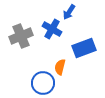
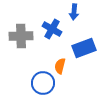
blue arrow: moved 5 px right; rotated 28 degrees counterclockwise
gray cross: rotated 20 degrees clockwise
orange semicircle: moved 1 px up
